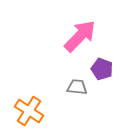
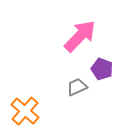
gray trapezoid: rotated 30 degrees counterclockwise
orange cross: moved 4 px left; rotated 8 degrees clockwise
